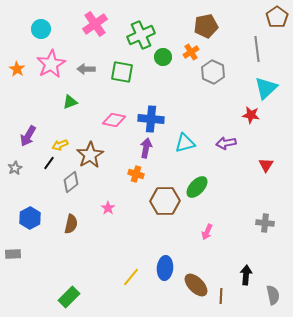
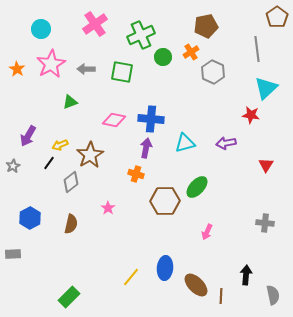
gray star at (15, 168): moved 2 px left, 2 px up
